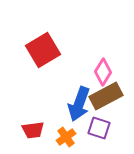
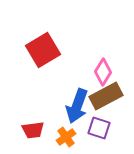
blue arrow: moved 2 px left, 2 px down
